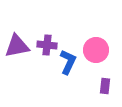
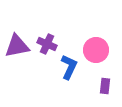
purple cross: moved 1 px up; rotated 18 degrees clockwise
blue L-shape: moved 1 px right, 5 px down
